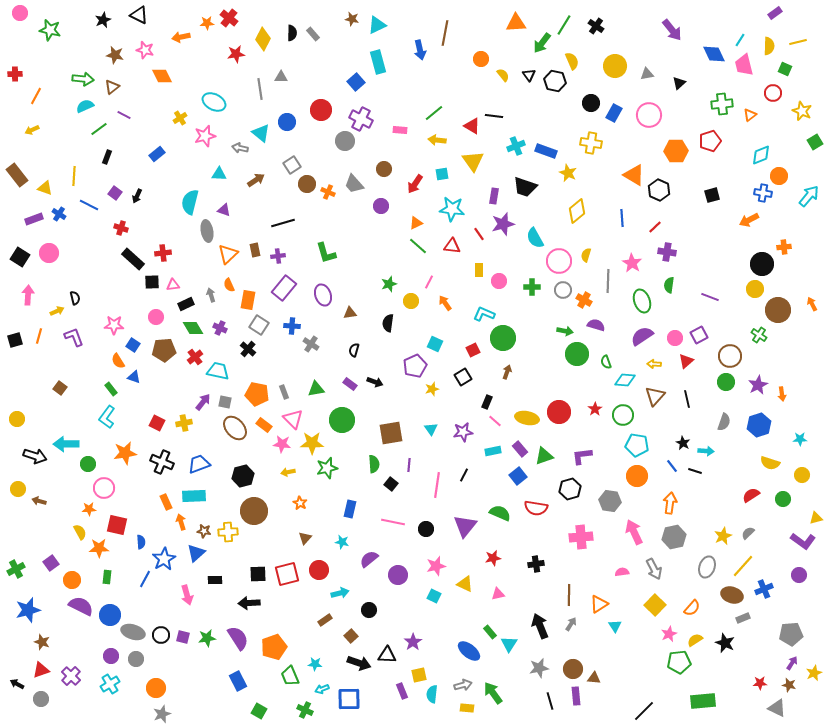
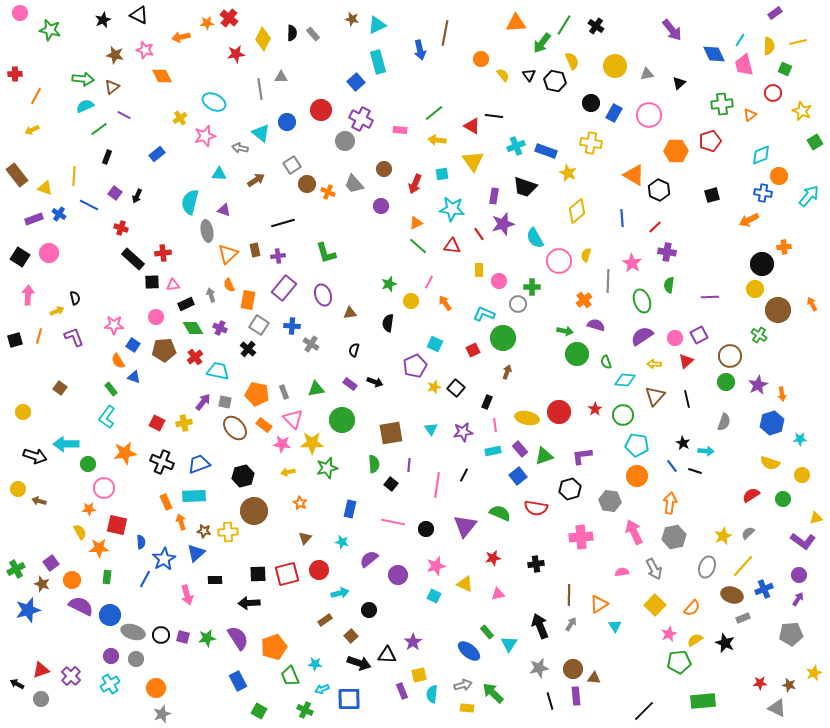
red arrow at (415, 184): rotated 12 degrees counterclockwise
gray circle at (563, 290): moved 45 px left, 14 px down
purple line at (710, 297): rotated 24 degrees counterclockwise
orange cross at (584, 300): rotated 21 degrees clockwise
black square at (463, 377): moved 7 px left, 11 px down; rotated 18 degrees counterclockwise
yellow star at (432, 389): moved 2 px right, 2 px up
yellow circle at (17, 419): moved 6 px right, 7 px up
pink line at (495, 421): moved 4 px down; rotated 40 degrees clockwise
blue hexagon at (759, 425): moved 13 px right, 2 px up
green rectangle at (490, 632): moved 3 px left
brown star at (42, 642): moved 58 px up
purple arrow at (792, 663): moved 6 px right, 64 px up
green arrow at (493, 693): rotated 10 degrees counterclockwise
